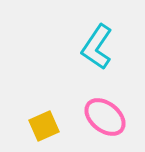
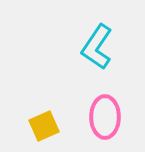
pink ellipse: rotated 51 degrees clockwise
